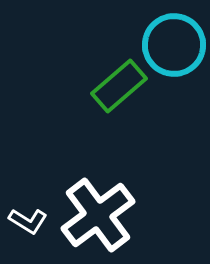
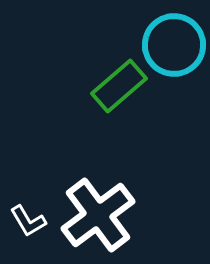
white L-shape: rotated 27 degrees clockwise
